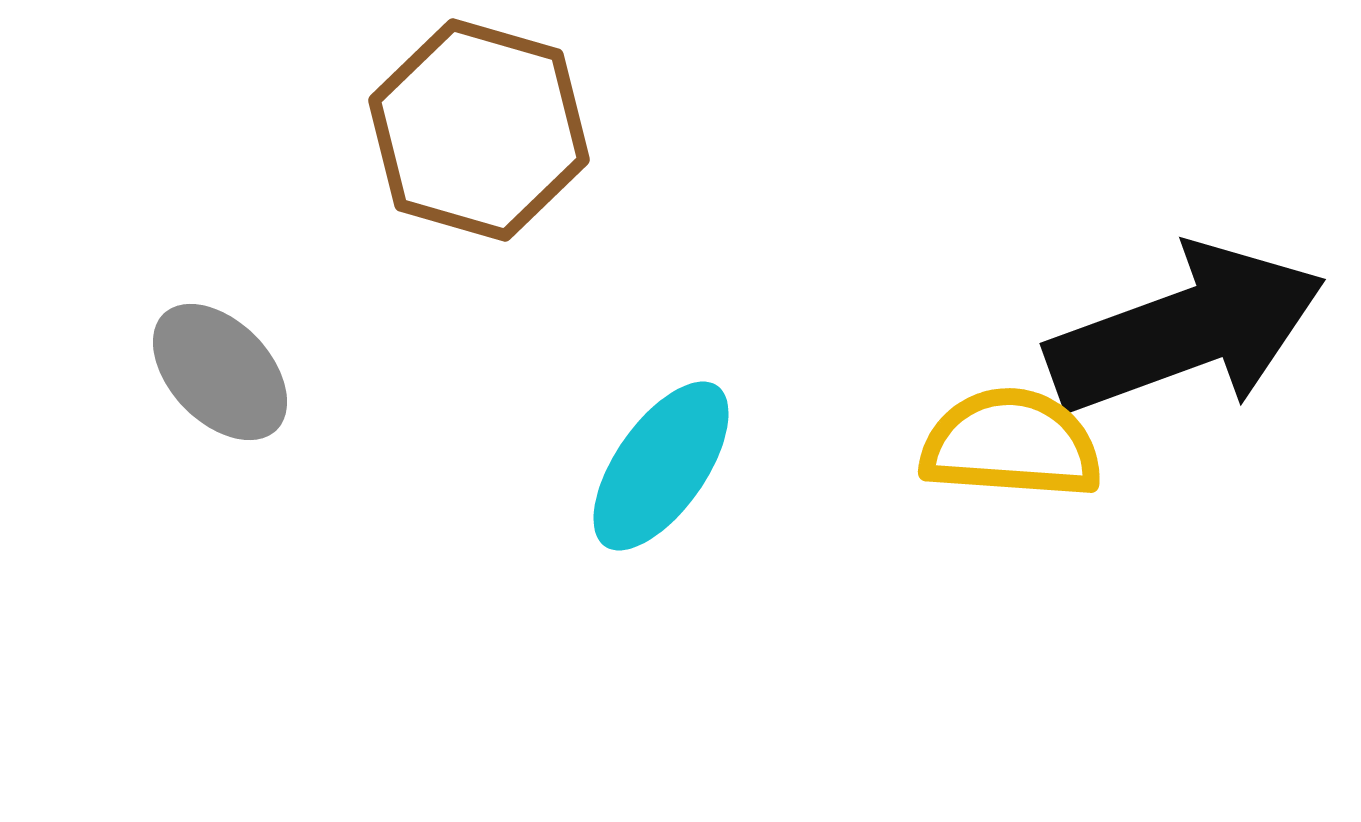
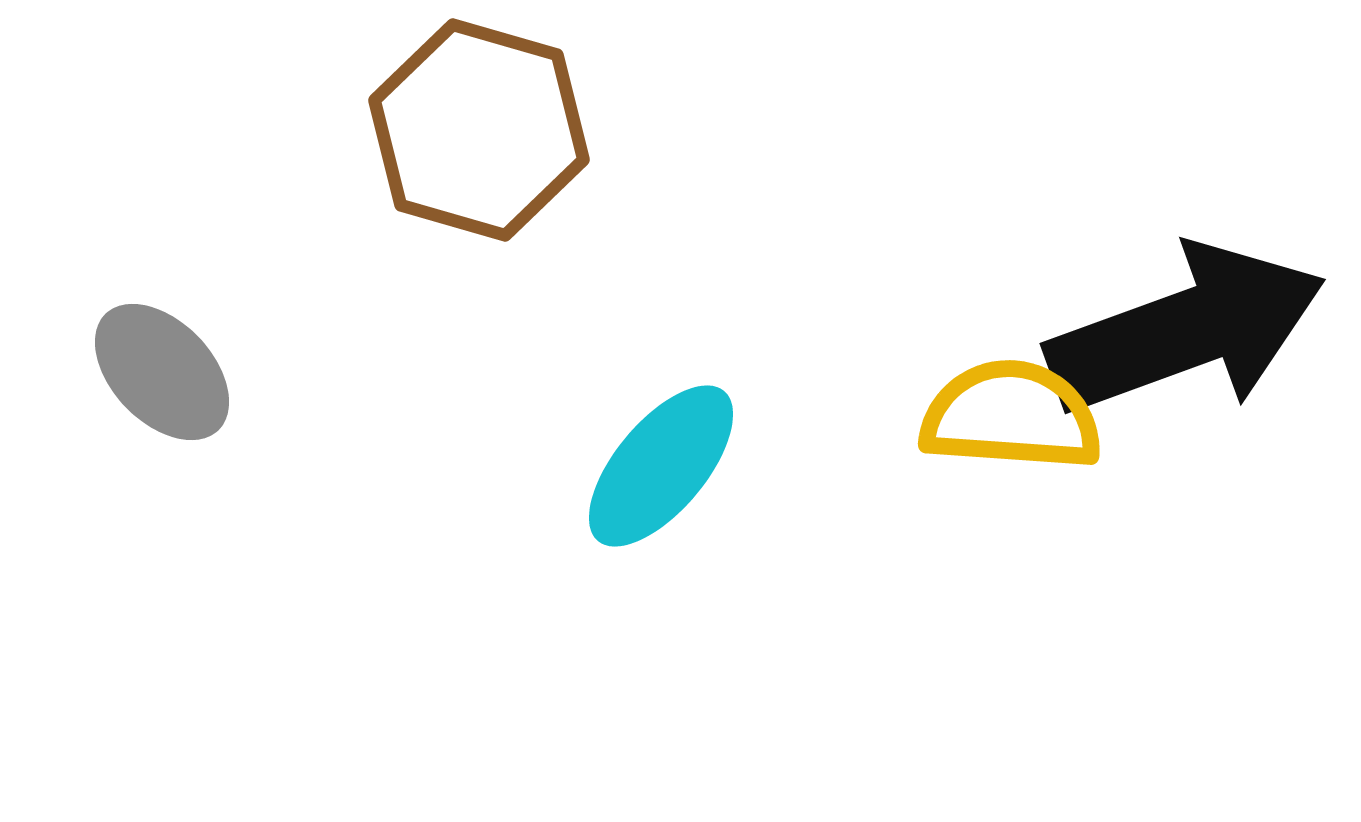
gray ellipse: moved 58 px left
yellow semicircle: moved 28 px up
cyan ellipse: rotated 5 degrees clockwise
